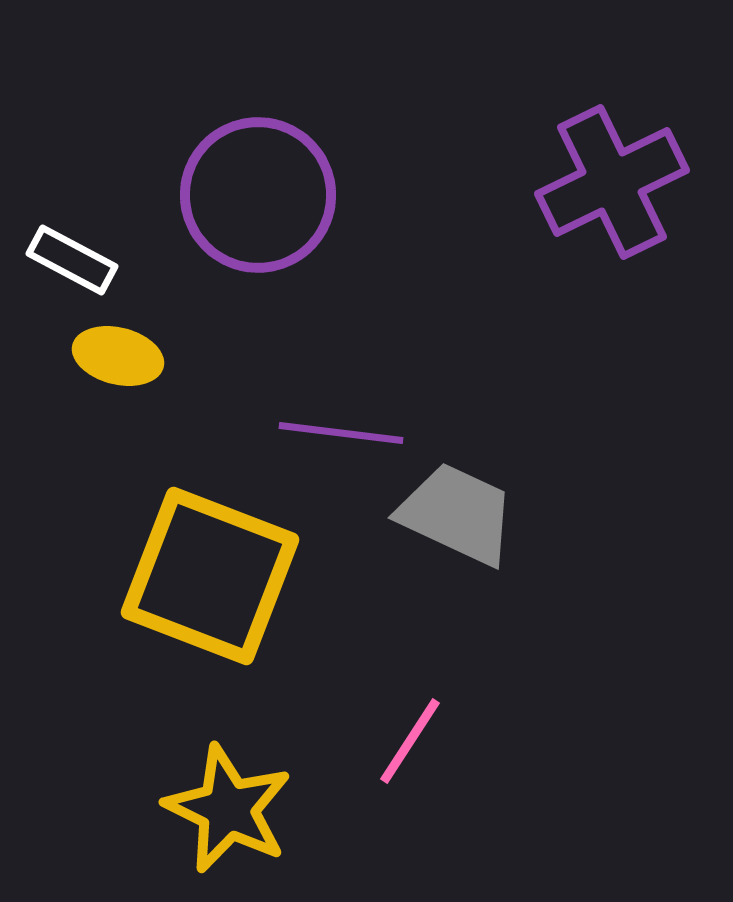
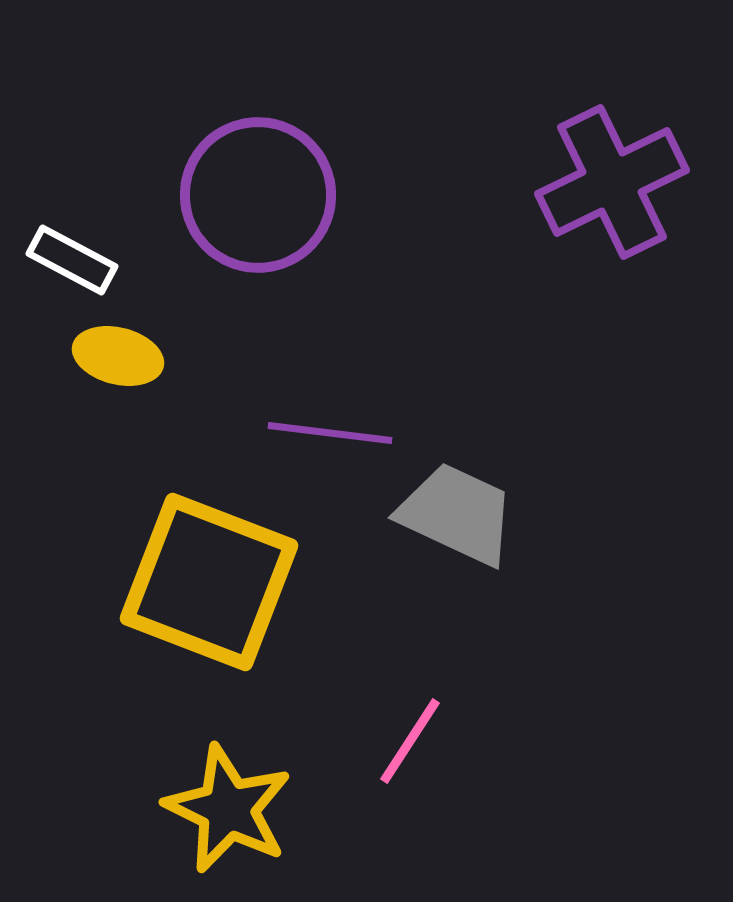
purple line: moved 11 px left
yellow square: moved 1 px left, 6 px down
